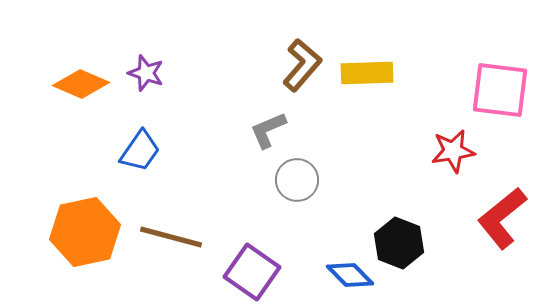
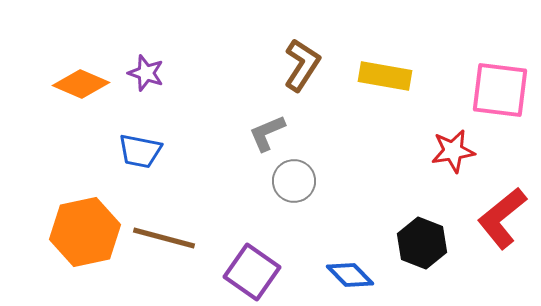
brown L-shape: rotated 8 degrees counterclockwise
yellow rectangle: moved 18 px right, 3 px down; rotated 12 degrees clockwise
gray L-shape: moved 1 px left, 3 px down
blue trapezoid: rotated 66 degrees clockwise
gray circle: moved 3 px left, 1 px down
brown line: moved 7 px left, 1 px down
black hexagon: moved 23 px right
